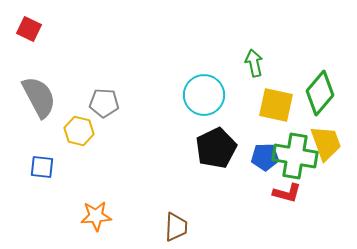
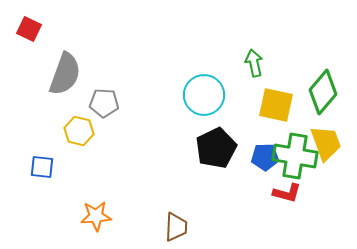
green diamond: moved 3 px right, 1 px up
gray semicircle: moved 26 px right, 23 px up; rotated 48 degrees clockwise
